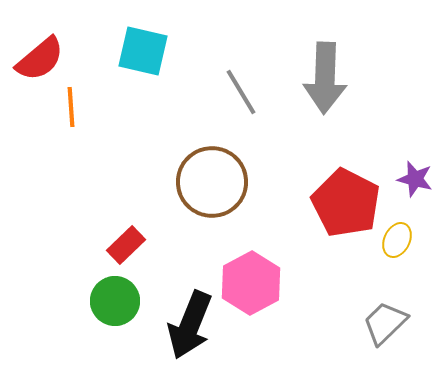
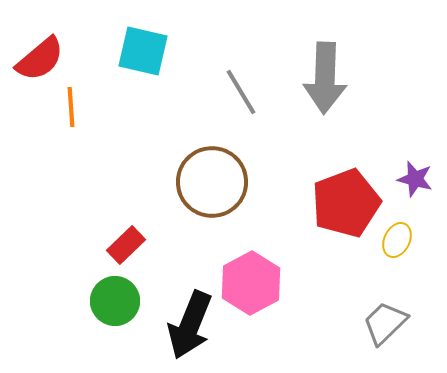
red pentagon: rotated 24 degrees clockwise
